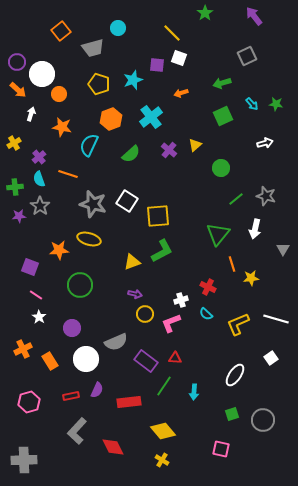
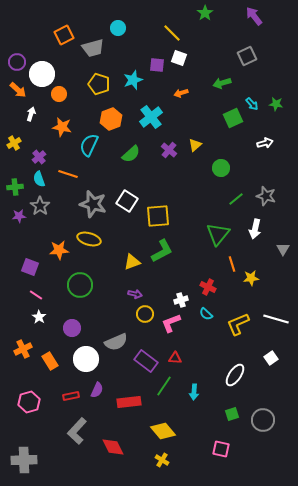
orange square at (61, 31): moved 3 px right, 4 px down; rotated 12 degrees clockwise
green square at (223, 116): moved 10 px right, 2 px down
